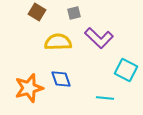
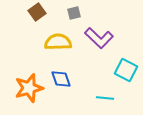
brown square: rotated 24 degrees clockwise
